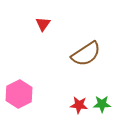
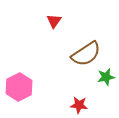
red triangle: moved 11 px right, 3 px up
pink hexagon: moved 7 px up
green star: moved 4 px right, 27 px up; rotated 12 degrees counterclockwise
